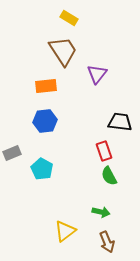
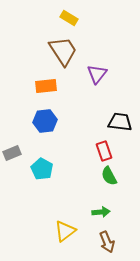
green arrow: rotated 18 degrees counterclockwise
